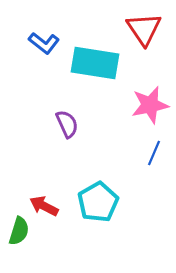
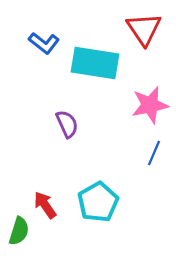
red arrow: moved 1 px right, 1 px up; rotated 28 degrees clockwise
